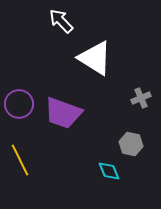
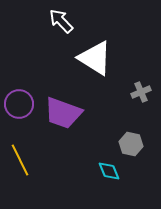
gray cross: moved 6 px up
